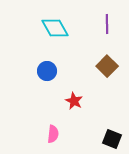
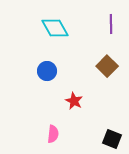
purple line: moved 4 px right
